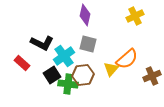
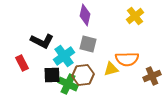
yellow cross: rotated 12 degrees counterclockwise
black L-shape: moved 2 px up
orange semicircle: rotated 40 degrees clockwise
red rectangle: rotated 21 degrees clockwise
yellow triangle: rotated 35 degrees clockwise
black square: rotated 30 degrees clockwise
green cross: rotated 18 degrees clockwise
